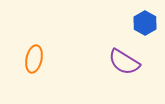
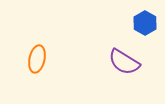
orange ellipse: moved 3 px right
